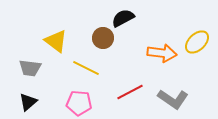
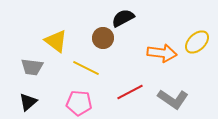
gray trapezoid: moved 2 px right, 1 px up
